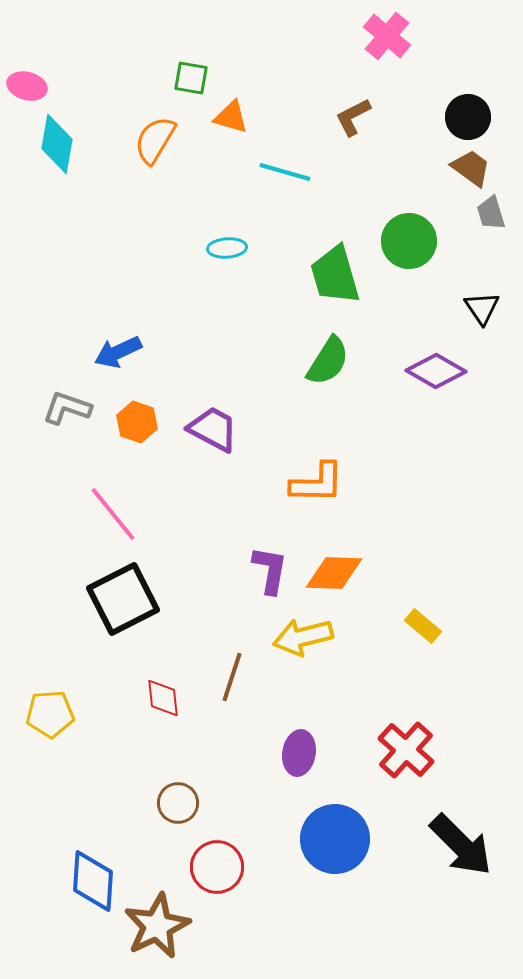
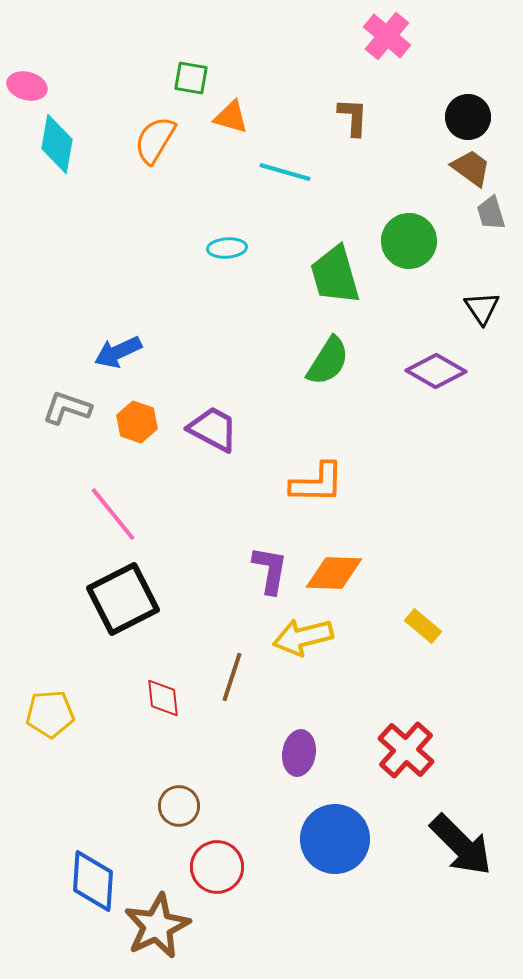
brown L-shape: rotated 120 degrees clockwise
brown circle: moved 1 px right, 3 px down
